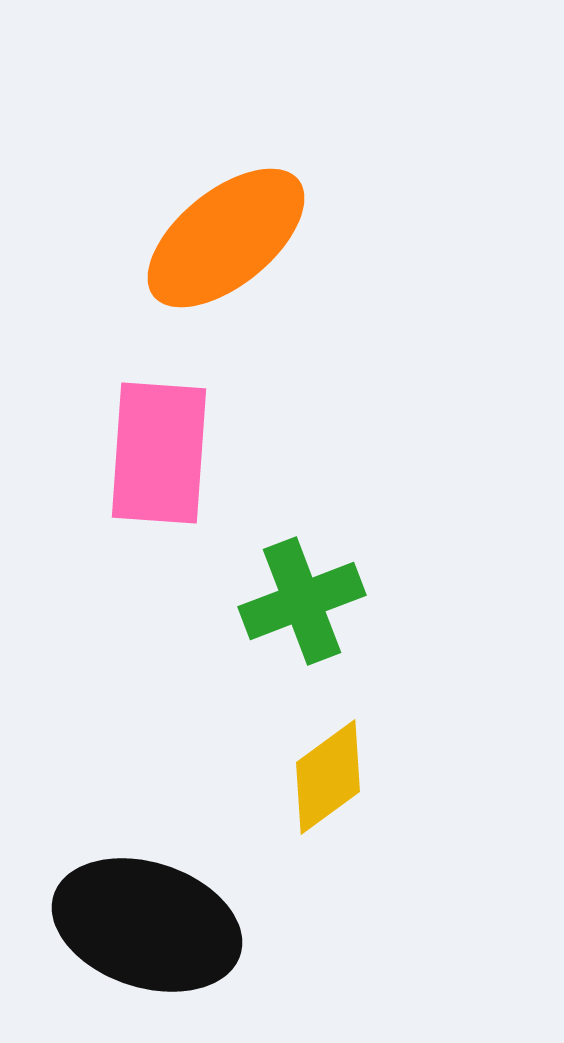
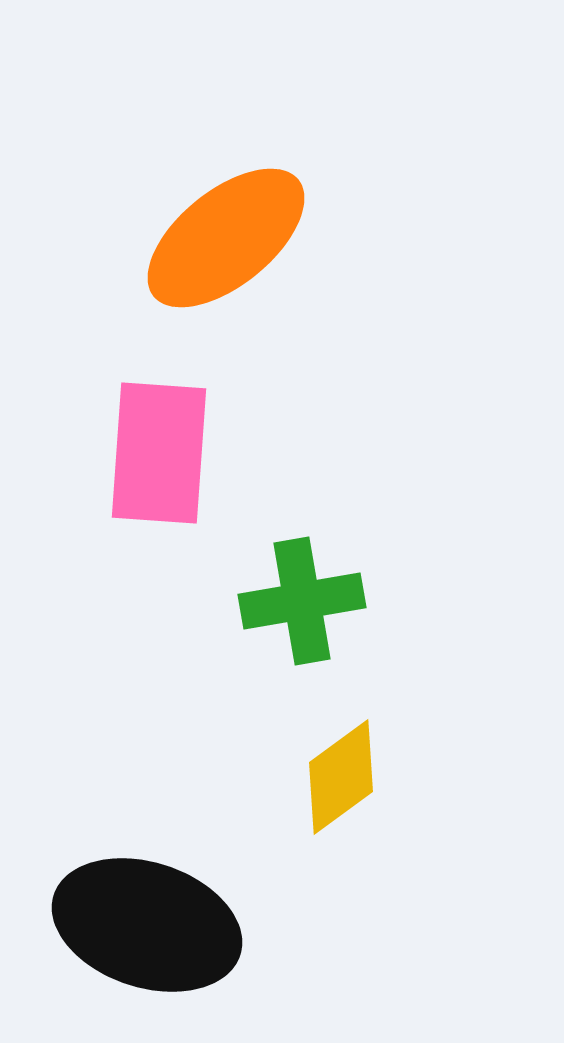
green cross: rotated 11 degrees clockwise
yellow diamond: moved 13 px right
